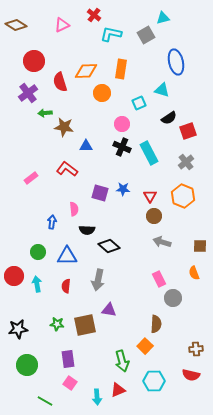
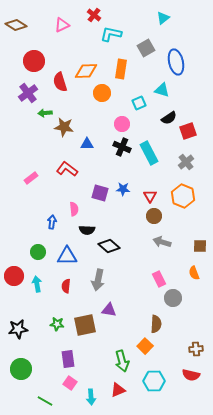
cyan triangle at (163, 18): rotated 24 degrees counterclockwise
gray square at (146, 35): moved 13 px down
blue triangle at (86, 146): moved 1 px right, 2 px up
green circle at (27, 365): moved 6 px left, 4 px down
cyan arrow at (97, 397): moved 6 px left
